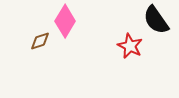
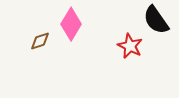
pink diamond: moved 6 px right, 3 px down
